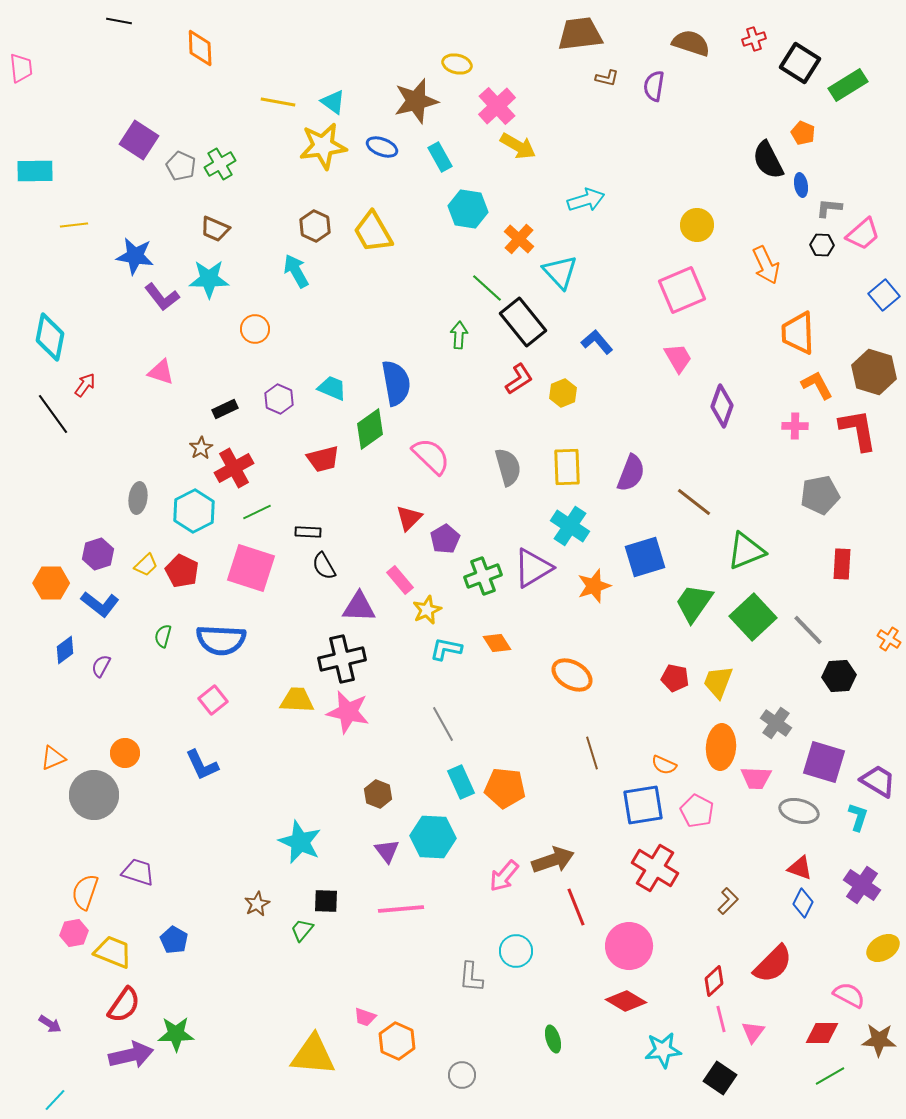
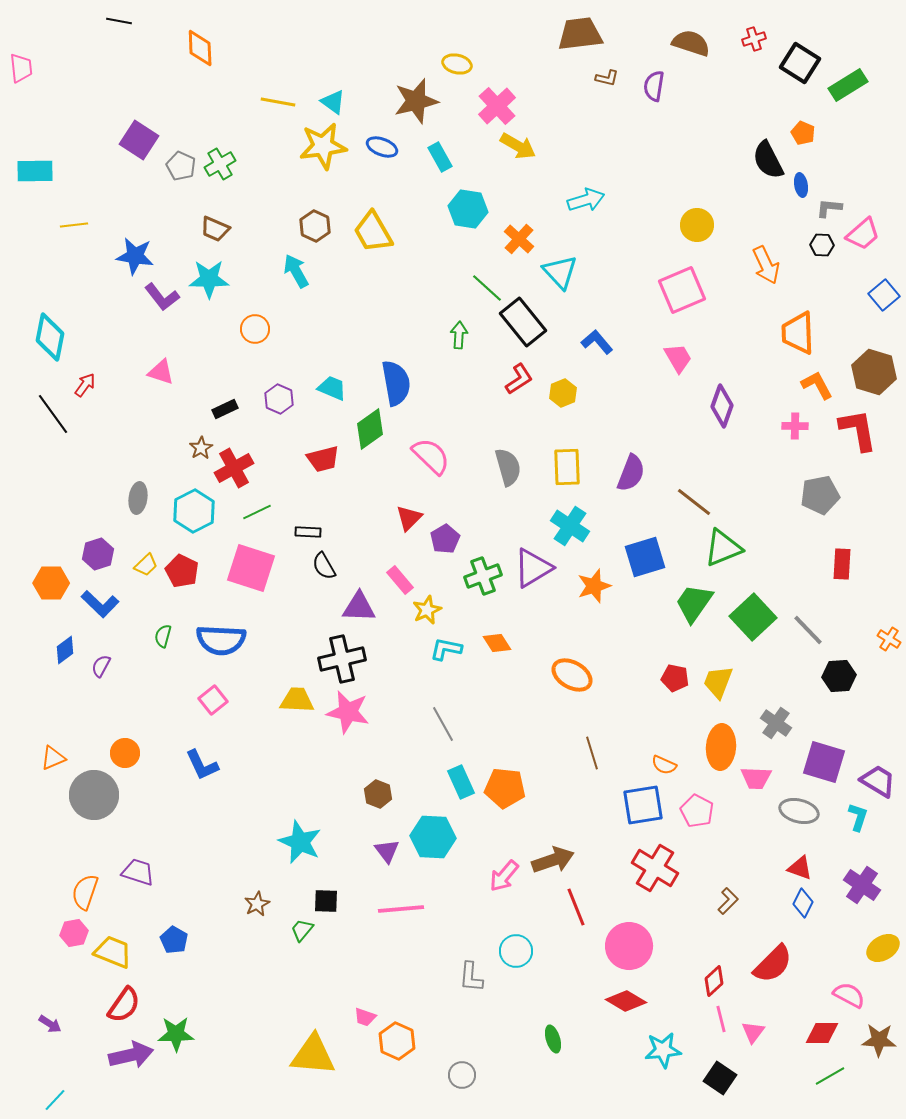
green triangle at (746, 551): moved 23 px left, 3 px up
blue L-shape at (100, 604): rotated 6 degrees clockwise
